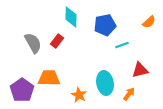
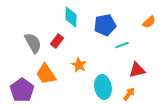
red triangle: moved 3 px left
orange trapezoid: moved 3 px left, 4 px up; rotated 125 degrees counterclockwise
cyan ellipse: moved 2 px left, 4 px down
orange star: moved 30 px up
